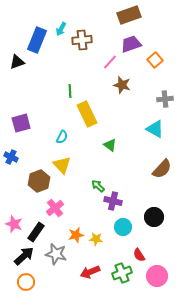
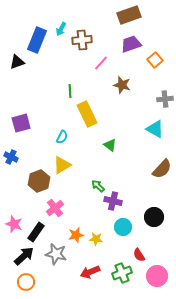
pink line: moved 9 px left, 1 px down
yellow triangle: rotated 42 degrees clockwise
